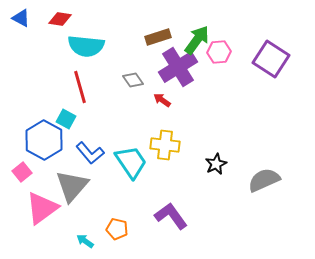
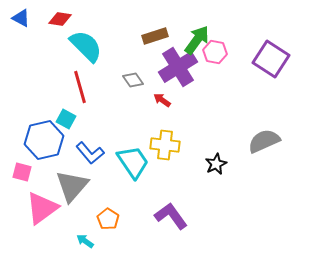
brown rectangle: moved 3 px left, 1 px up
cyan semicircle: rotated 141 degrees counterclockwise
pink hexagon: moved 4 px left; rotated 15 degrees clockwise
blue hexagon: rotated 18 degrees clockwise
cyan trapezoid: moved 2 px right
pink square: rotated 36 degrees counterclockwise
gray semicircle: moved 39 px up
orange pentagon: moved 9 px left, 10 px up; rotated 20 degrees clockwise
